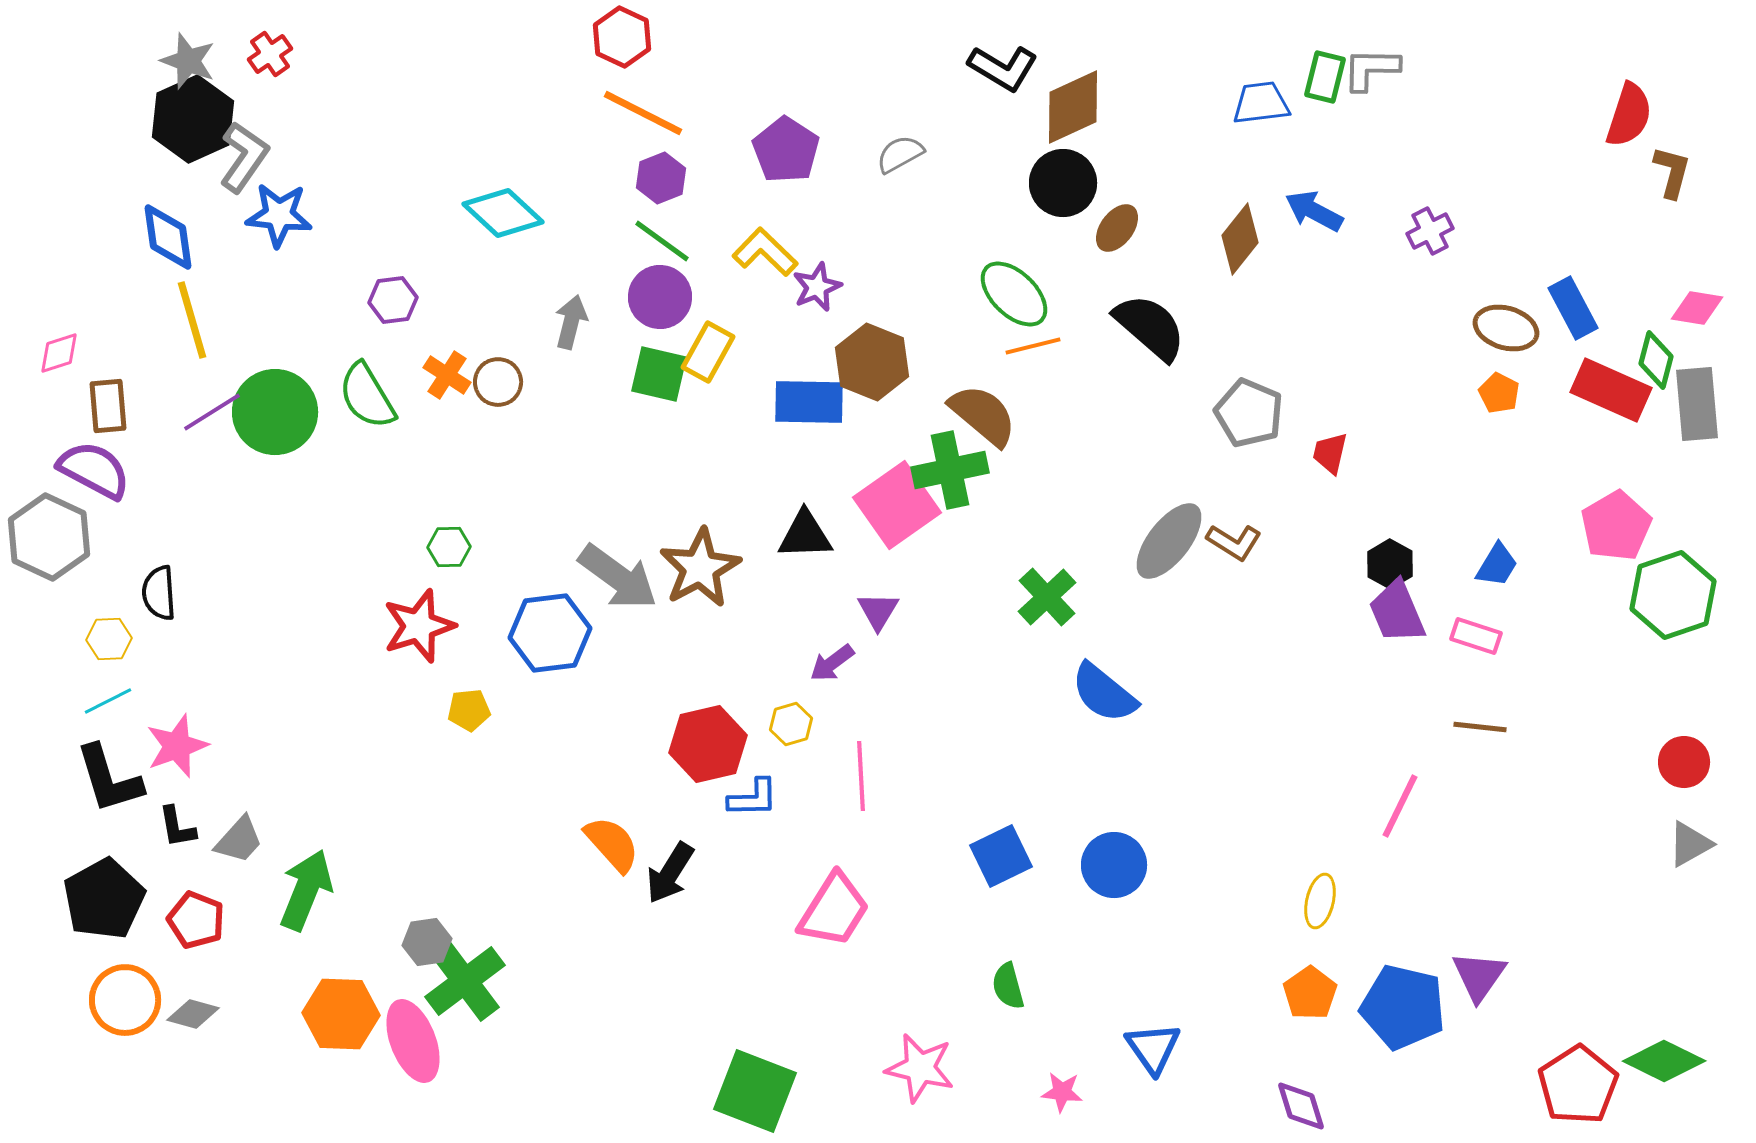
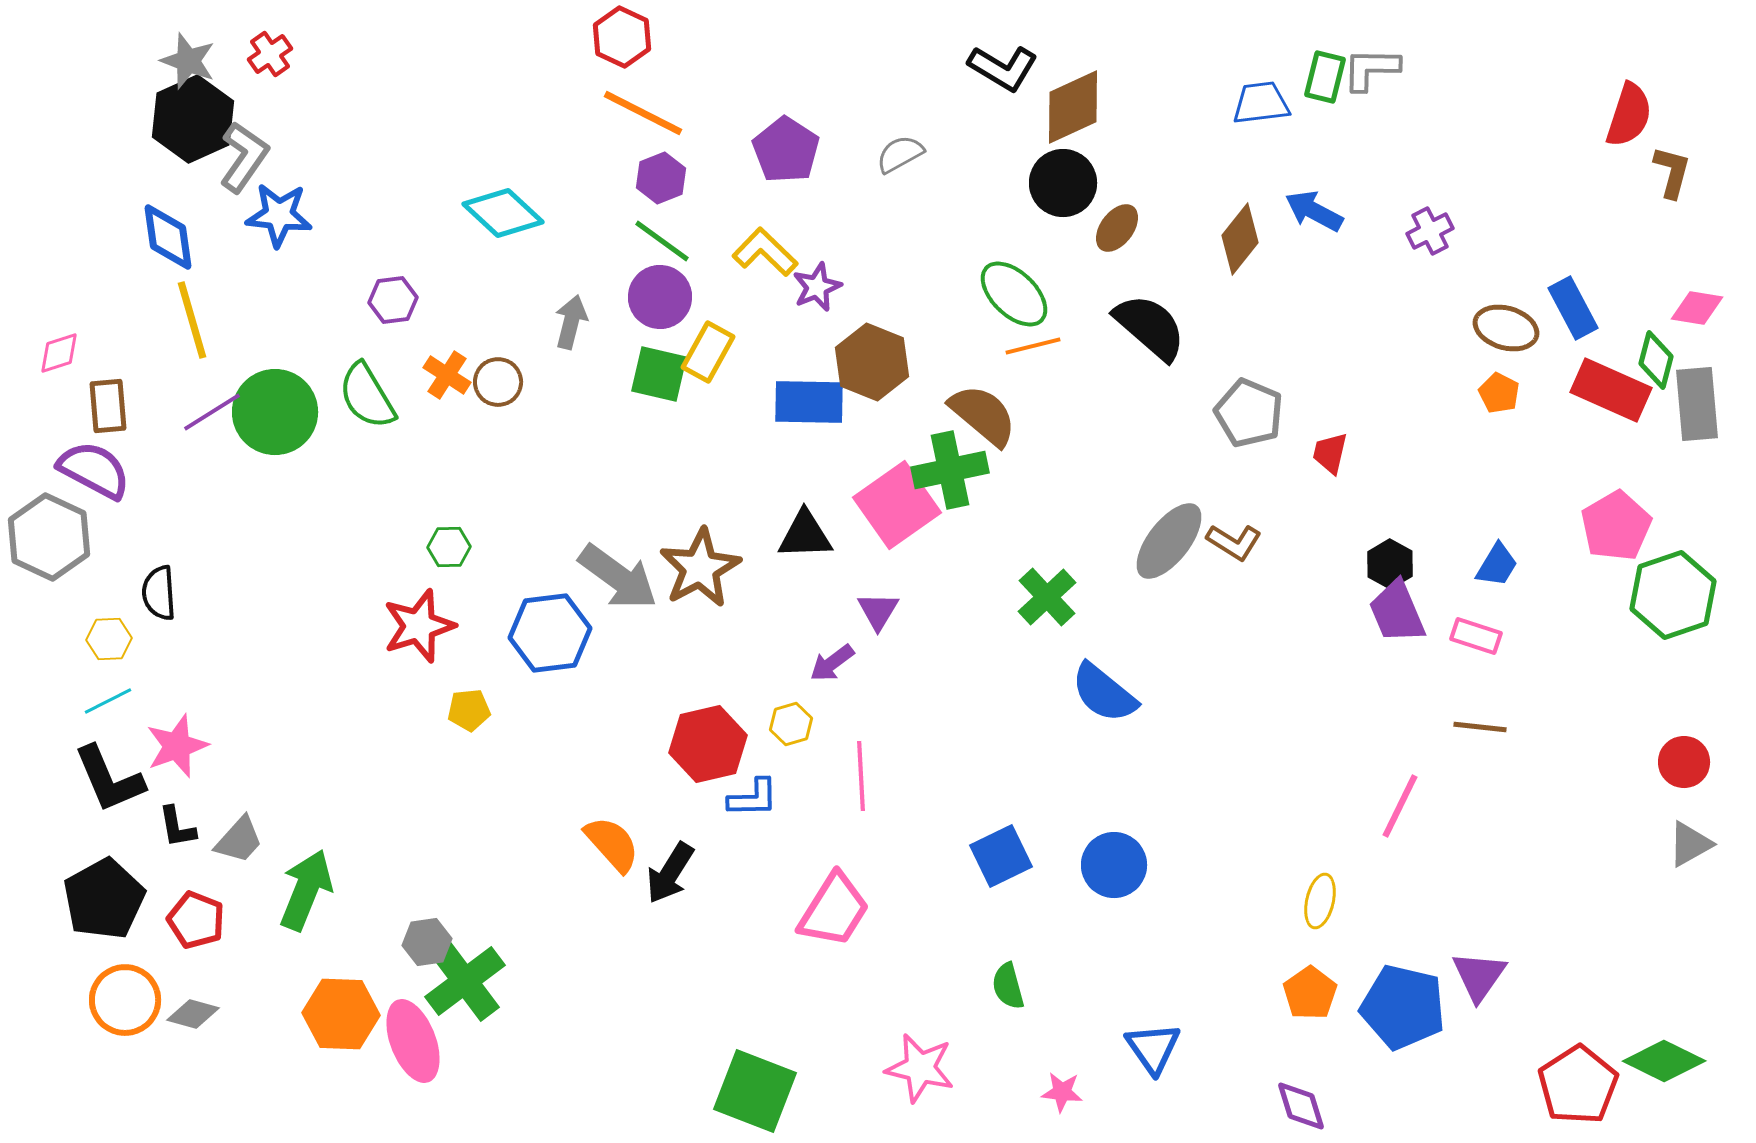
black L-shape at (109, 779): rotated 6 degrees counterclockwise
